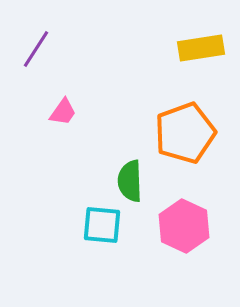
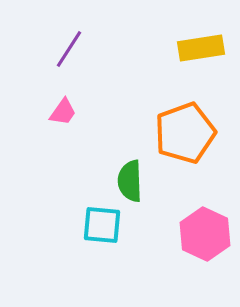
purple line: moved 33 px right
pink hexagon: moved 21 px right, 8 px down
